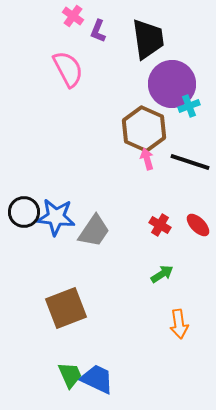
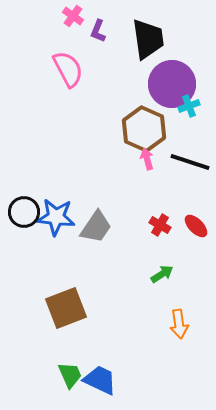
red ellipse: moved 2 px left, 1 px down
gray trapezoid: moved 2 px right, 4 px up
blue trapezoid: moved 3 px right, 1 px down
